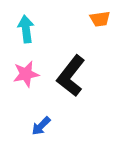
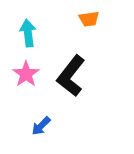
orange trapezoid: moved 11 px left
cyan arrow: moved 2 px right, 4 px down
pink star: rotated 24 degrees counterclockwise
